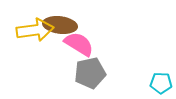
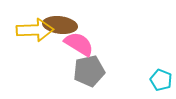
yellow arrow: rotated 6 degrees clockwise
gray pentagon: moved 1 px left, 2 px up
cyan pentagon: moved 3 px up; rotated 20 degrees clockwise
